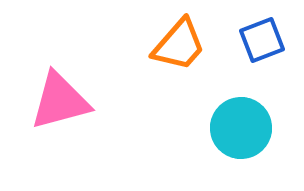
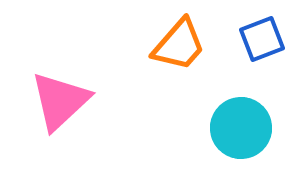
blue square: moved 1 px up
pink triangle: rotated 28 degrees counterclockwise
